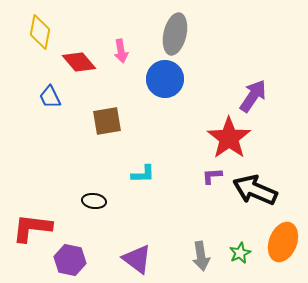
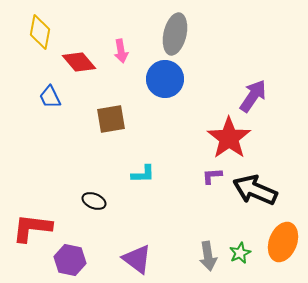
brown square: moved 4 px right, 2 px up
black ellipse: rotated 15 degrees clockwise
gray arrow: moved 7 px right
